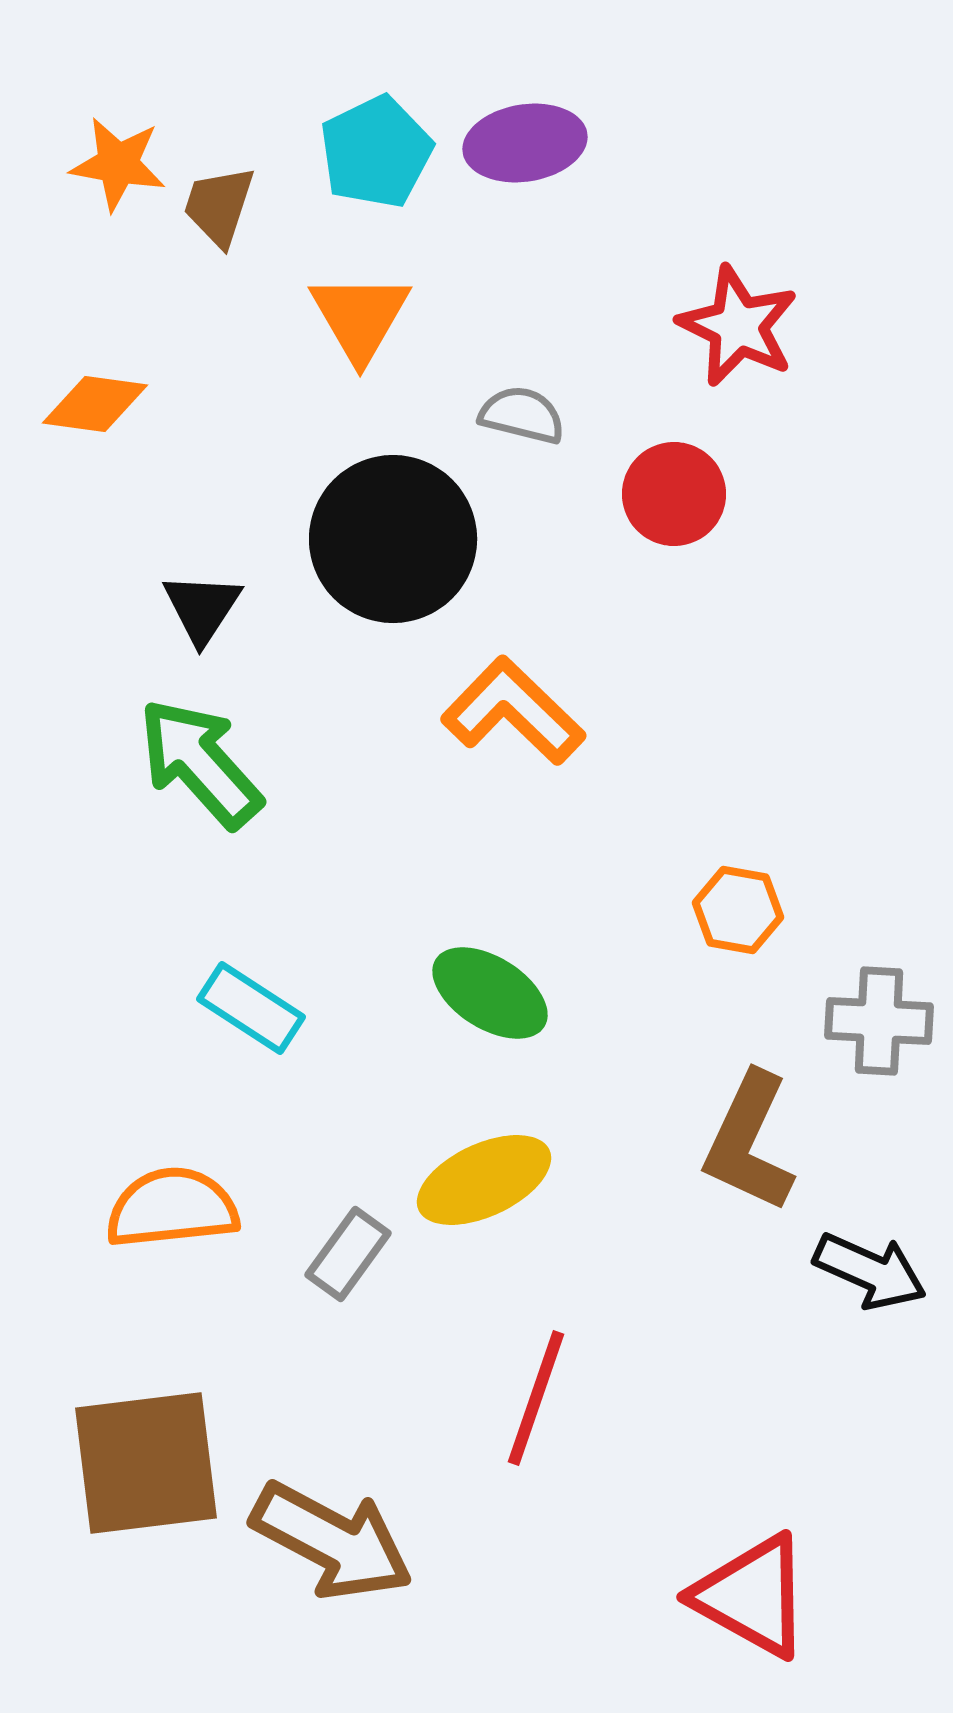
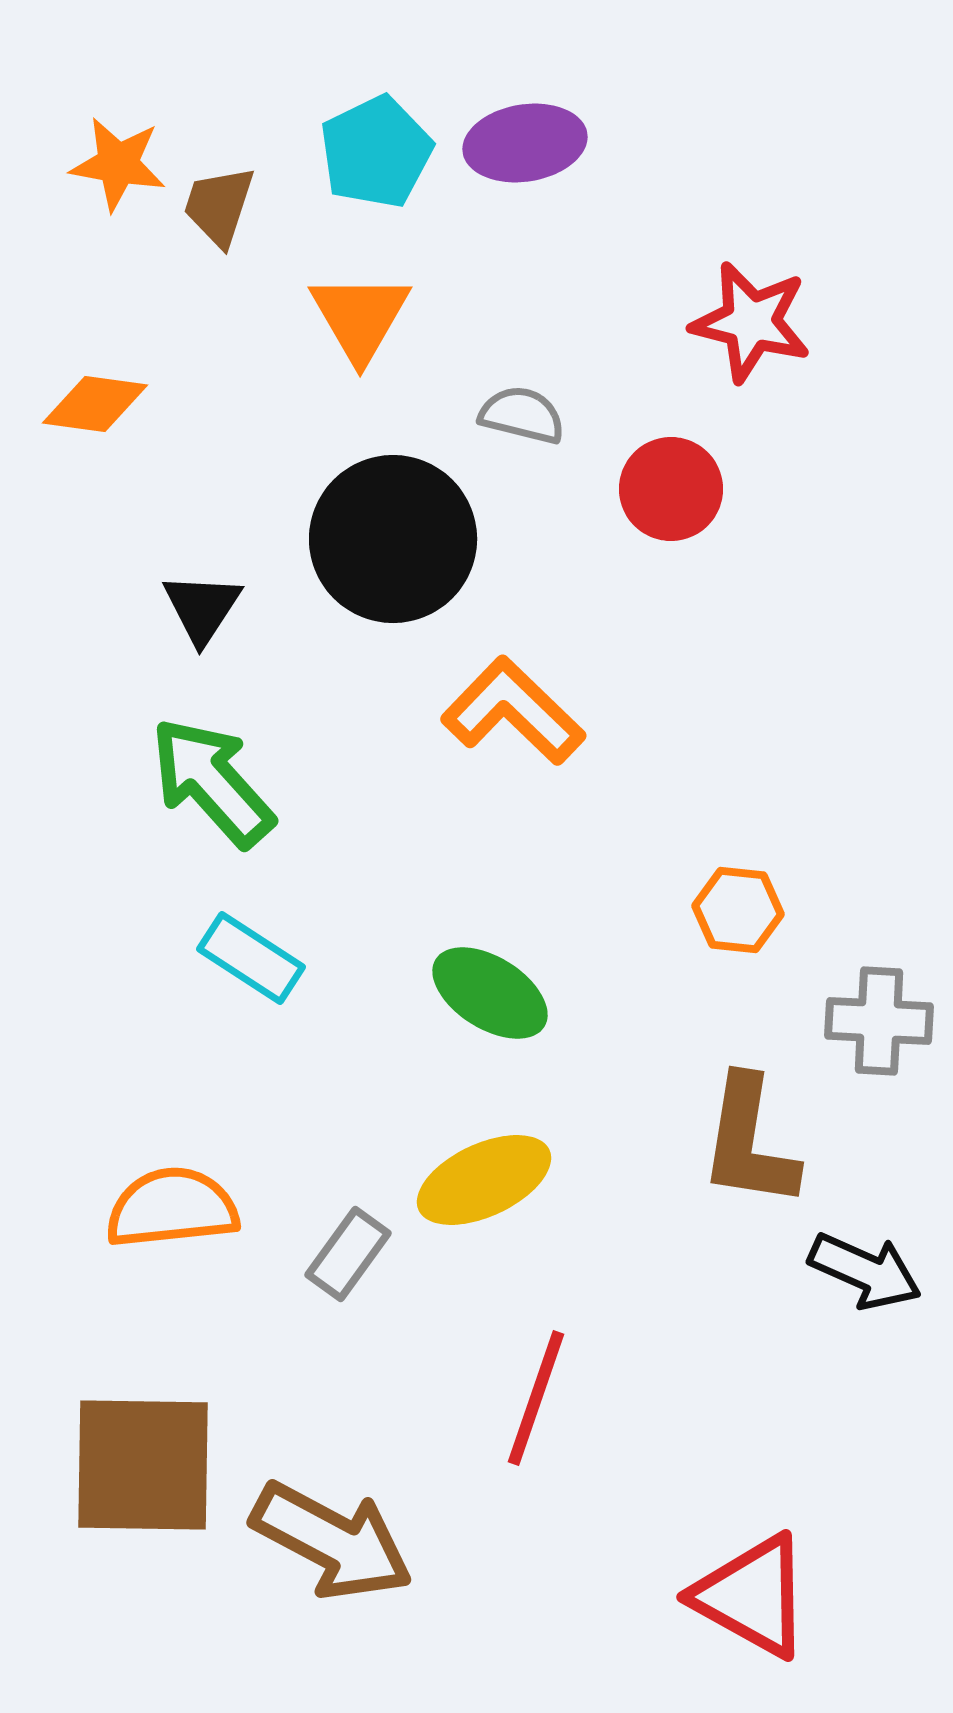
red star: moved 13 px right, 4 px up; rotated 12 degrees counterclockwise
red circle: moved 3 px left, 5 px up
green arrow: moved 12 px right, 19 px down
orange hexagon: rotated 4 degrees counterclockwise
cyan rectangle: moved 50 px up
brown L-shape: rotated 16 degrees counterclockwise
black arrow: moved 5 px left
brown square: moved 3 px left, 2 px down; rotated 8 degrees clockwise
